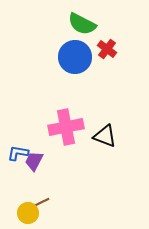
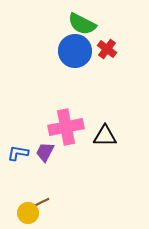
blue circle: moved 6 px up
black triangle: rotated 20 degrees counterclockwise
purple trapezoid: moved 11 px right, 9 px up
